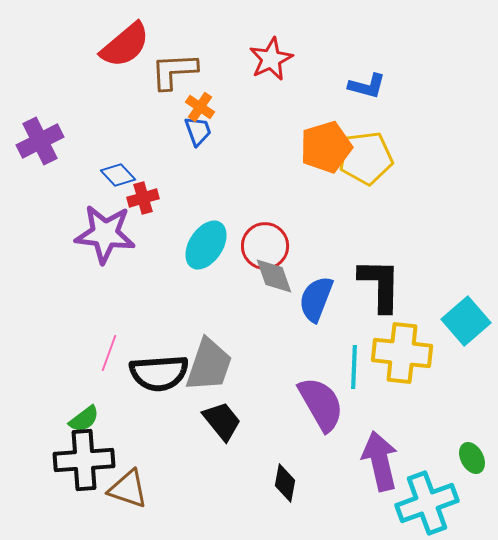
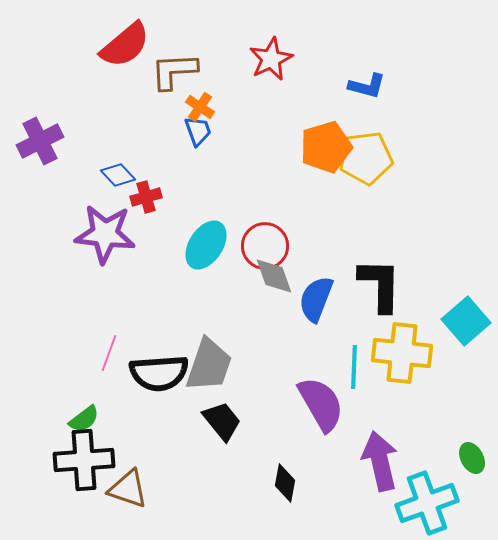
red cross: moved 3 px right, 1 px up
